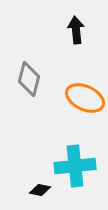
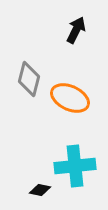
black arrow: rotated 32 degrees clockwise
orange ellipse: moved 15 px left
